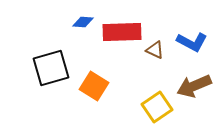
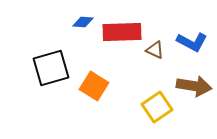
brown arrow: rotated 148 degrees counterclockwise
